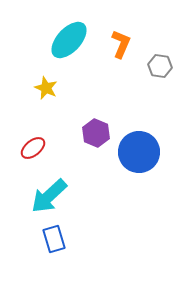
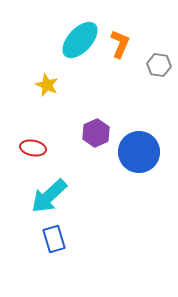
cyan ellipse: moved 11 px right
orange L-shape: moved 1 px left
gray hexagon: moved 1 px left, 1 px up
yellow star: moved 1 px right, 3 px up
purple hexagon: rotated 12 degrees clockwise
red ellipse: rotated 50 degrees clockwise
